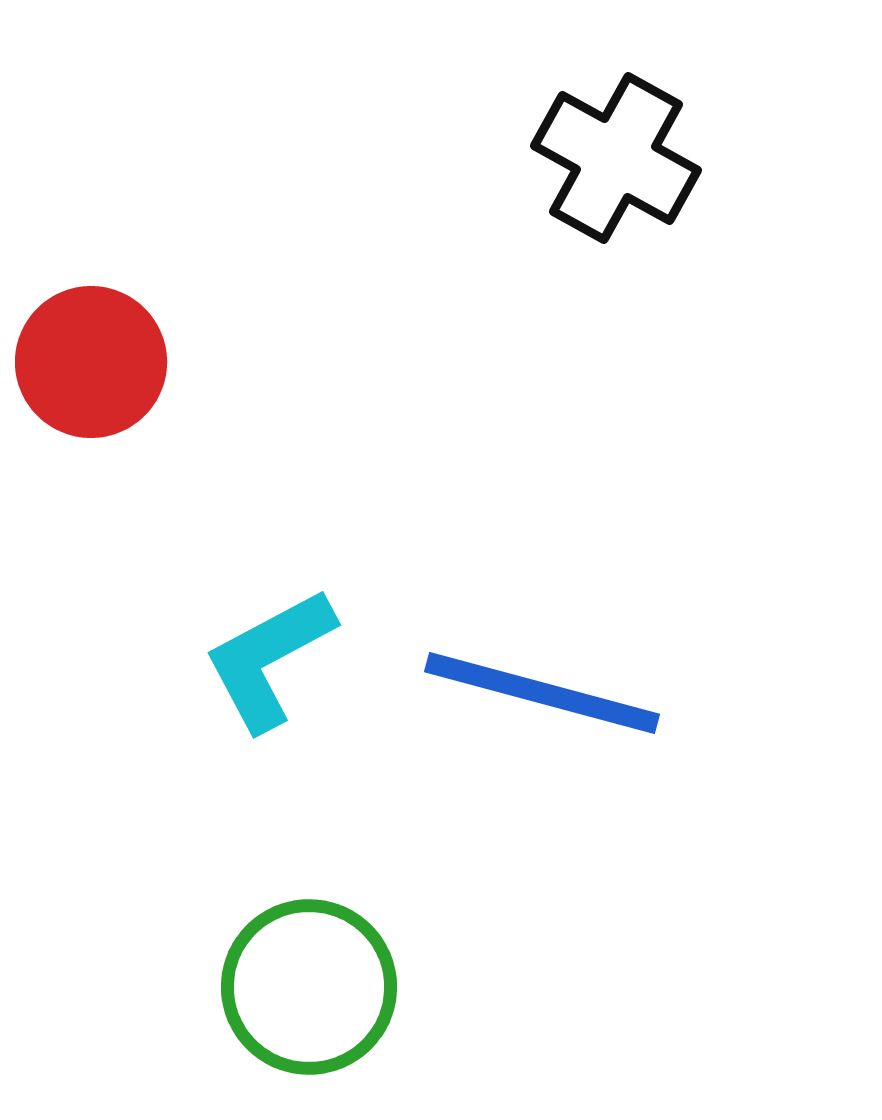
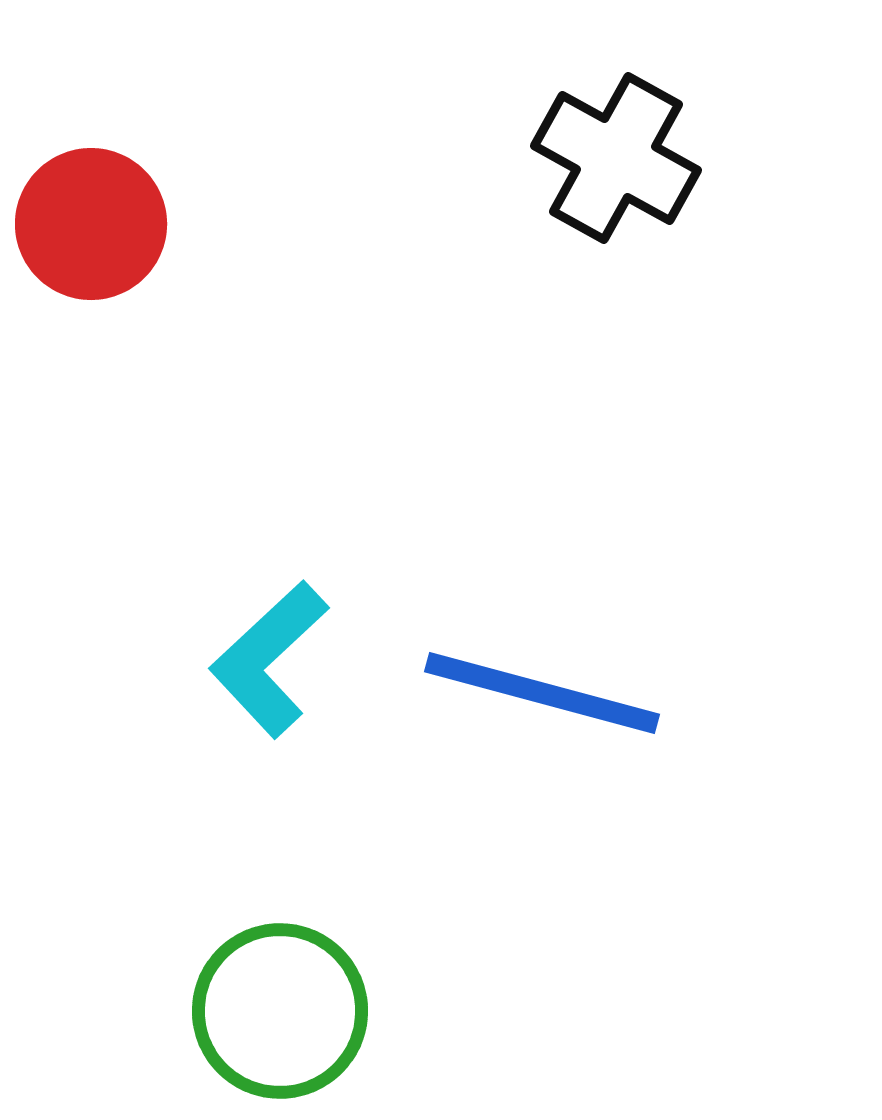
red circle: moved 138 px up
cyan L-shape: rotated 15 degrees counterclockwise
green circle: moved 29 px left, 24 px down
